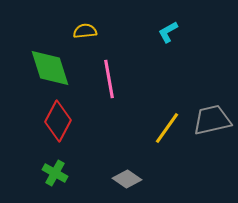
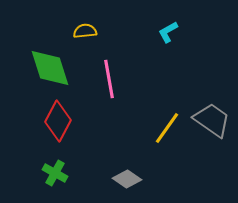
gray trapezoid: rotated 48 degrees clockwise
